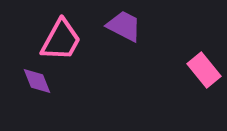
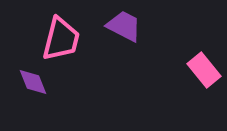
pink trapezoid: moved 1 px up; rotated 15 degrees counterclockwise
purple diamond: moved 4 px left, 1 px down
